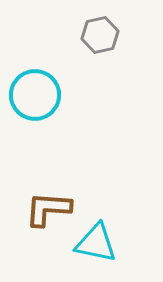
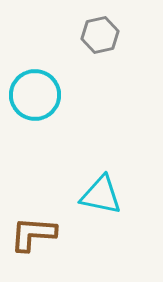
brown L-shape: moved 15 px left, 25 px down
cyan triangle: moved 5 px right, 48 px up
